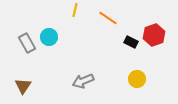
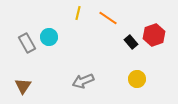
yellow line: moved 3 px right, 3 px down
black rectangle: rotated 24 degrees clockwise
